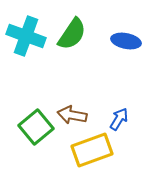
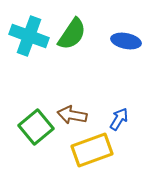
cyan cross: moved 3 px right
